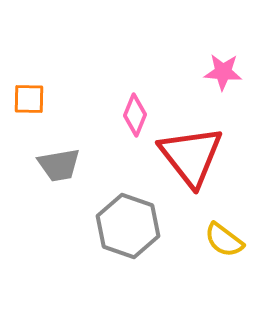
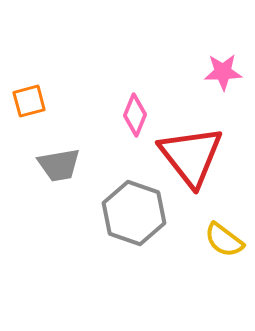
pink star: rotated 6 degrees counterclockwise
orange square: moved 2 px down; rotated 16 degrees counterclockwise
gray hexagon: moved 6 px right, 13 px up
